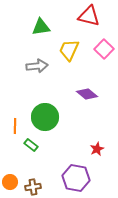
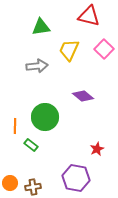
purple diamond: moved 4 px left, 2 px down
orange circle: moved 1 px down
